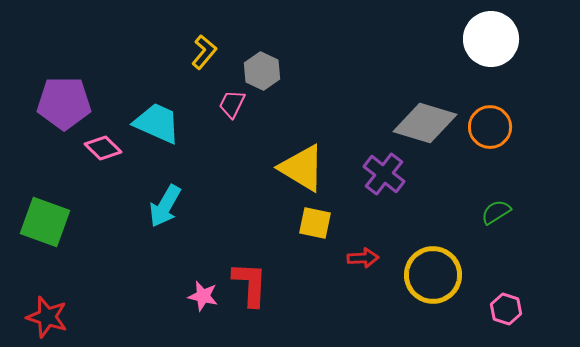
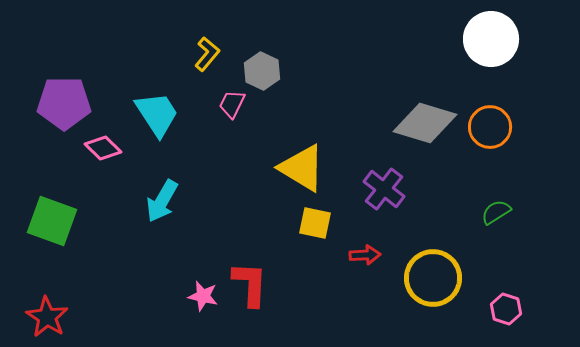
yellow L-shape: moved 3 px right, 2 px down
cyan trapezoid: moved 9 px up; rotated 33 degrees clockwise
purple cross: moved 15 px down
cyan arrow: moved 3 px left, 5 px up
green square: moved 7 px right, 1 px up
red arrow: moved 2 px right, 3 px up
yellow circle: moved 3 px down
red star: rotated 15 degrees clockwise
